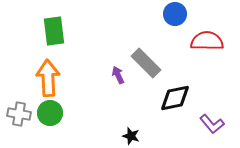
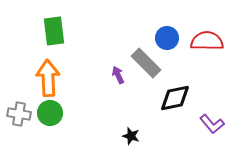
blue circle: moved 8 px left, 24 px down
